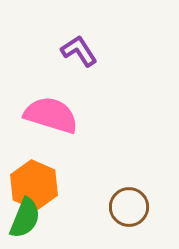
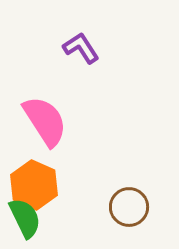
purple L-shape: moved 2 px right, 3 px up
pink semicircle: moved 6 px left, 6 px down; rotated 40 degrees clockwise
green semicircle: rotated 48 degrees counterclockwise
